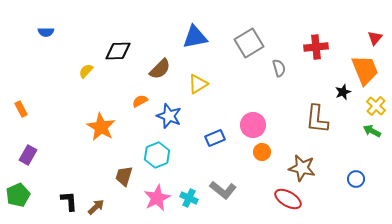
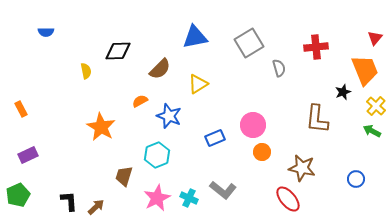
yellow semicircle: rotated 126 degrees clockwise
purple rectangle: rotated 36 degrees clockwise
red ellipse: rotated 20 degrees clockwise
